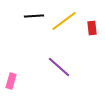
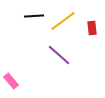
yellow line: moved 1 px left
purple line: moved 12 px up
pink rectangle: rotated 56 degrees counterclockwise
